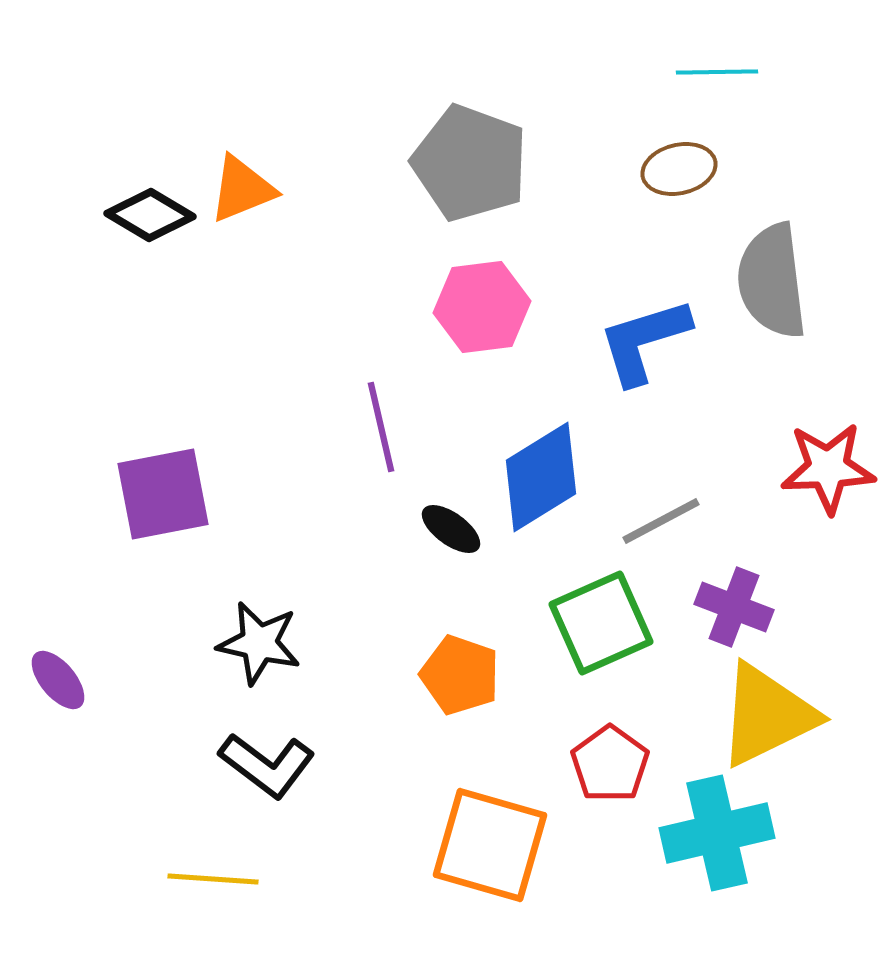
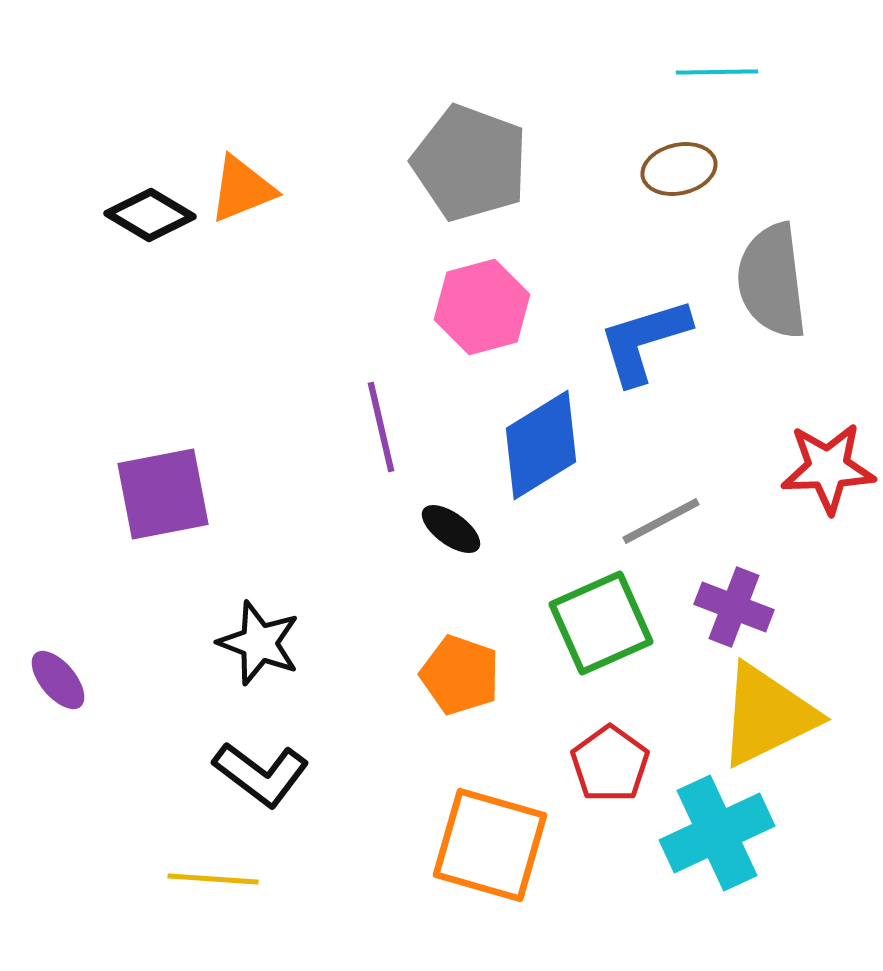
pink hexagon: rotated 8 degrees counterclockwise
blue diamond: moved 32 px up
black star: rotated 8 degrees clockwise
black L-shape: moved 6 px left, 9 px down
cyan cross: rotated 12 degrees counterclockwise
